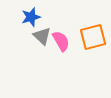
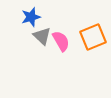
orange square: rotated 8 degrees counterclockwise
